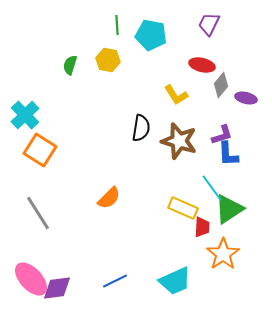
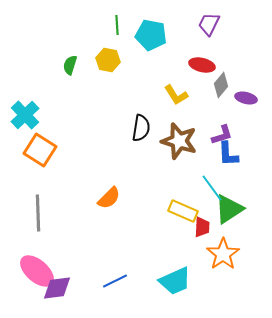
yellow rectangle: moved 3 px down
gray line: rotated 30 degrees clockwise
pink ellipse: moved 6 px right, 8 px up; rotated 6 degrees counterclockwise
